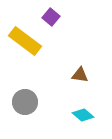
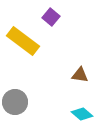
yellow rectangle: moved 2 px left
gray circle: moved 10 px left
cyan diamond: moved 1 px left, 1 px up
